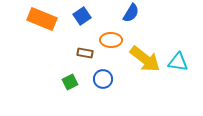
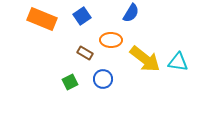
brown rectangle: rotated 21 degrees clockwise
